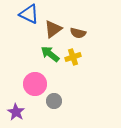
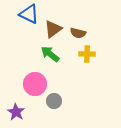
yellow cross: moved 14 px right, 3 px up; rotated 21 degrees clockwise
